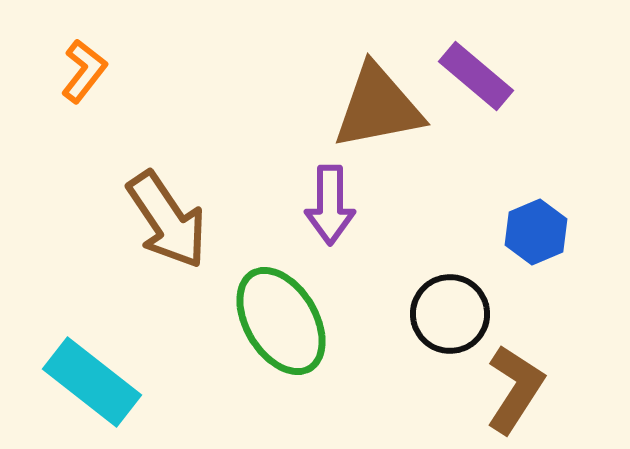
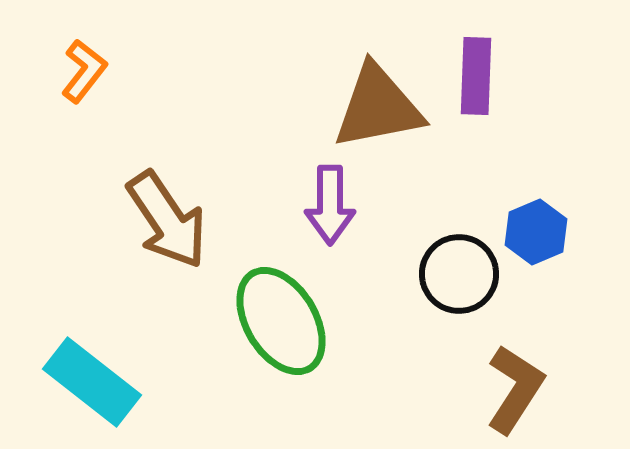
purple rectangle: rotated 52 degrees clockwise
black circle: moved 9 px right, 40 px up
